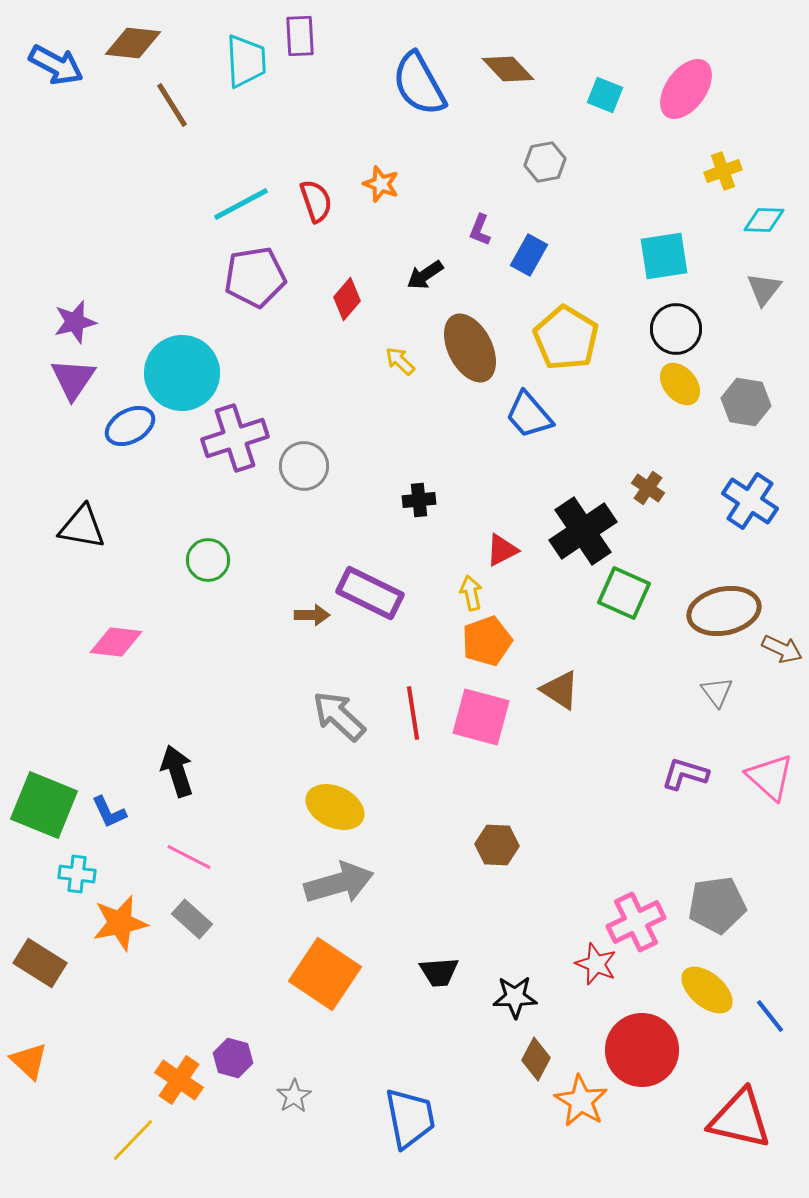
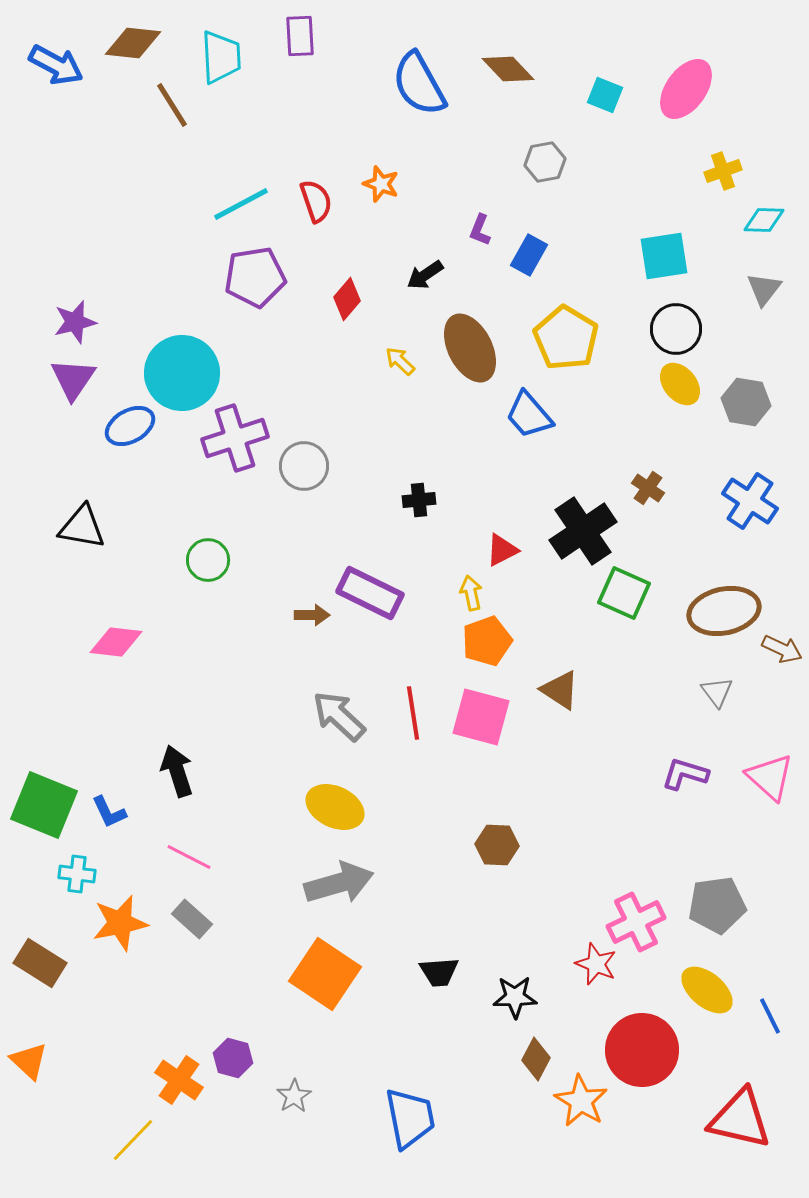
cyan trapezoid at (246, 61): moved 25 px left, 4 px up
blue line at (770, 1016): rotated 12 degrees clockwise
